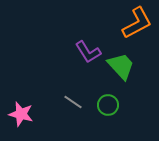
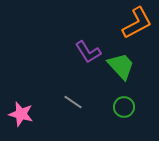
green circle: moved 16 px right, 2 px down
